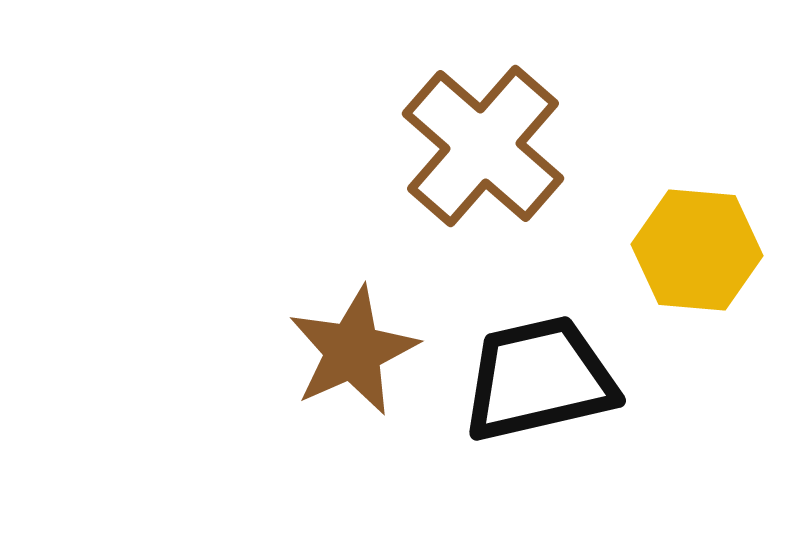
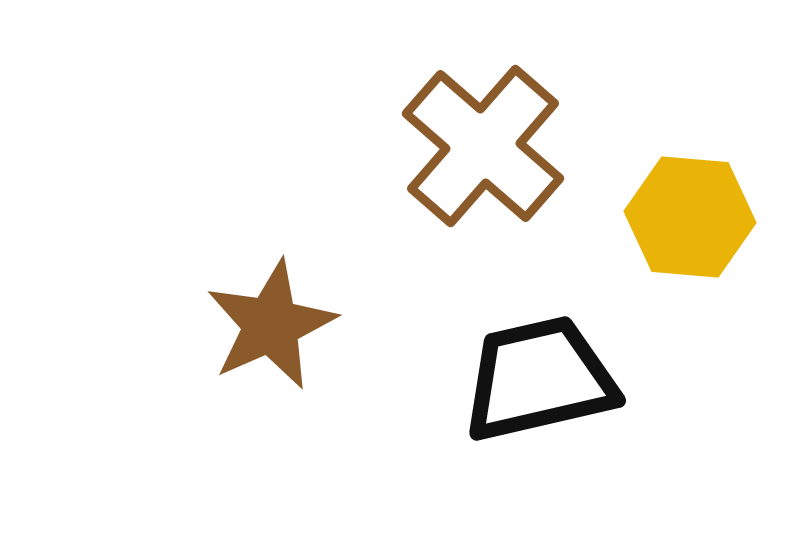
yellow hexagon: moved 7 px left, 33 px up
brown star: moved 82 px left, 26 px up
